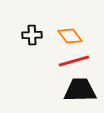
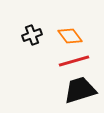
black cross: rotated 18 degrees counterclockwise
black trapezoid: rotated 16 degrees counterclockwise
